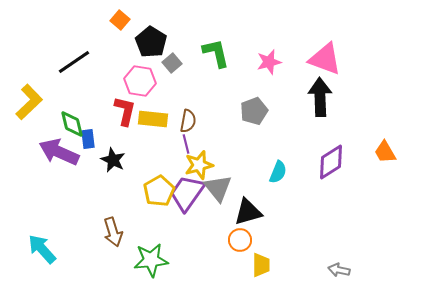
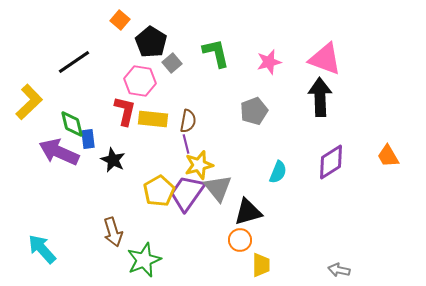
orange trapezoid: moved 3 px right, 4 px down
green star: moved 7 px left; rotated 16 degrees counterclockwise
